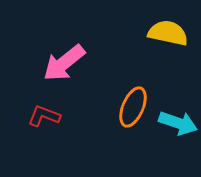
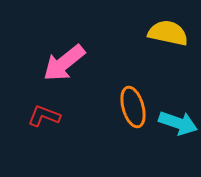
orange ellipse: rotated 39 degrees counterclockwise
